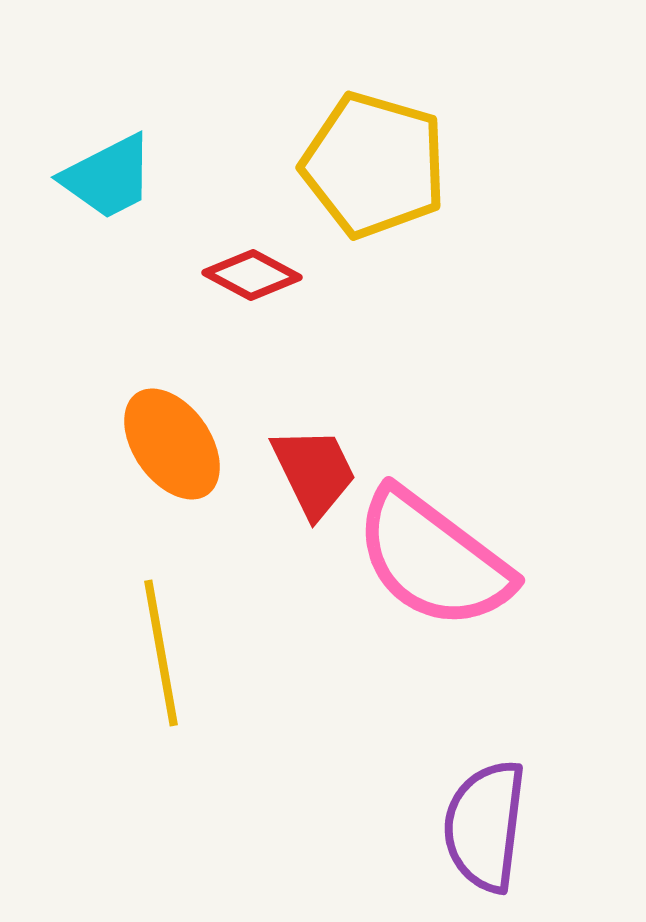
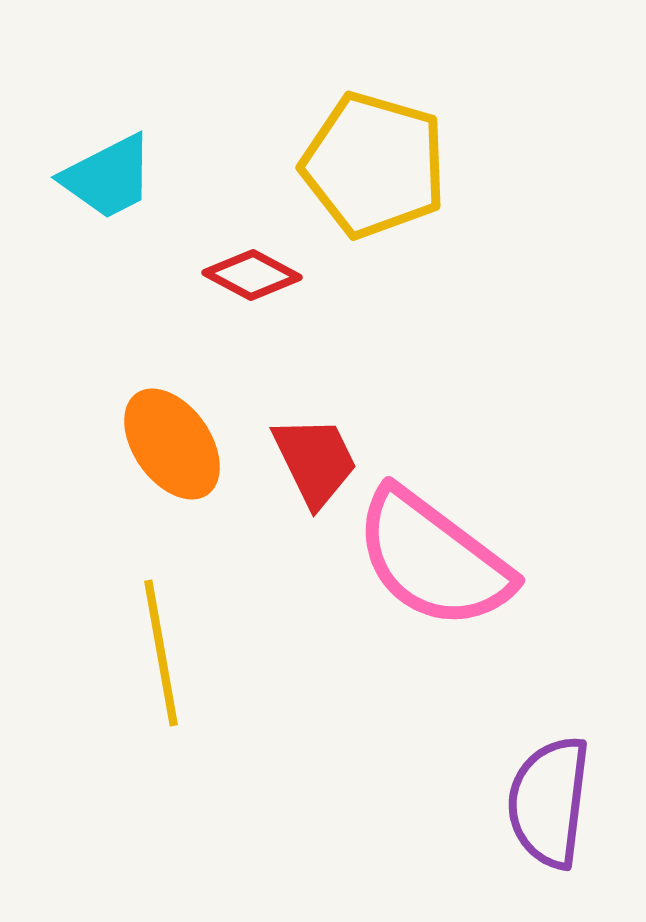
red trapezoid: moved 1 px right, 11 px up
purple semicircle: moved 64 px right, 24 px up
